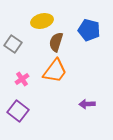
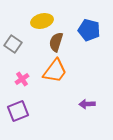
purple square: rotated 30 degrees clockwise
